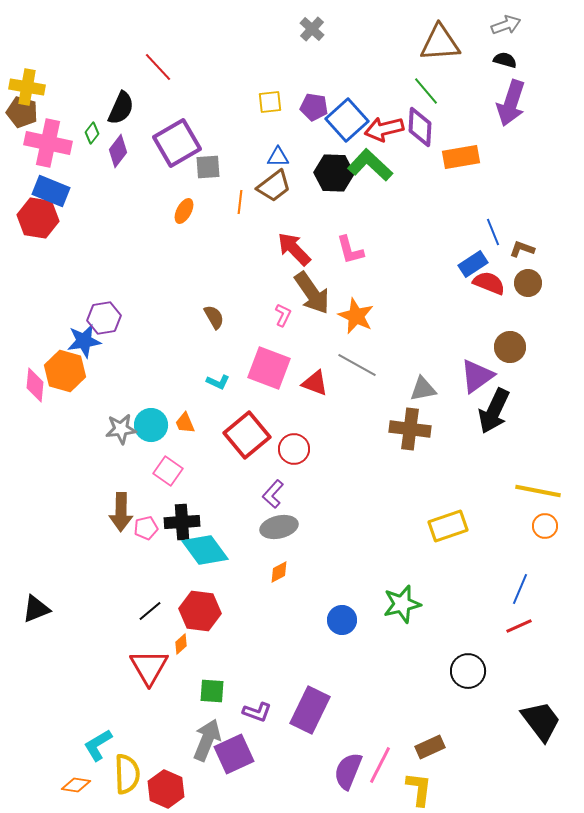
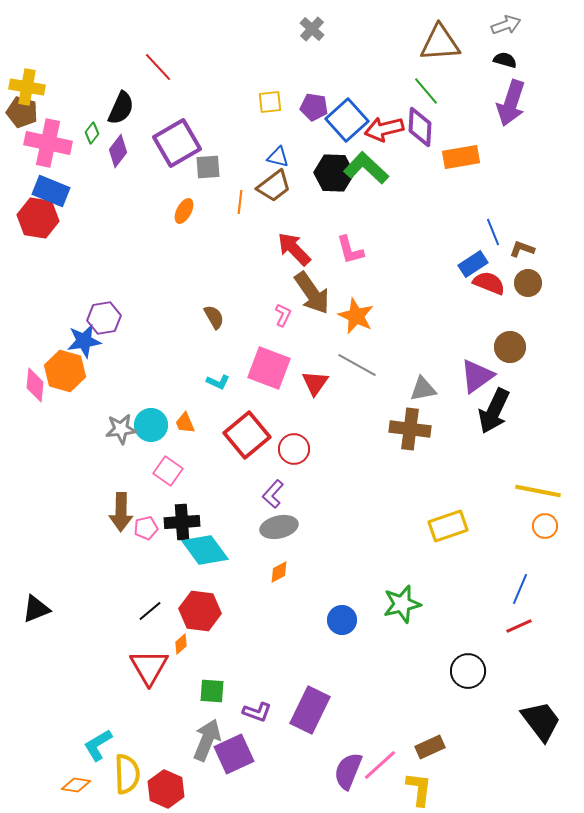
blue triangle at (278, 157): rotated 15 degrees clockwise
green L-shape at (370, 165): moved 4 px left, 3 px down
red triangle at (315, 383): rotated 44 degrees clockwise
pink line at (380, 765): rotated 21 degrees clockwise
